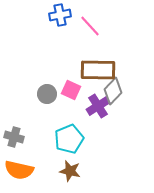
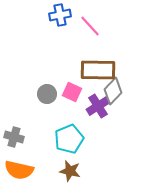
pink square: moved 1 px right, 2 px down
